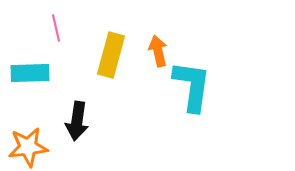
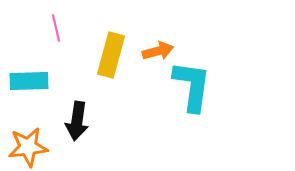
orange arrow: rotated 88 degrees clockwise
cyan rectangle: moved 1 px left, 8 px down
